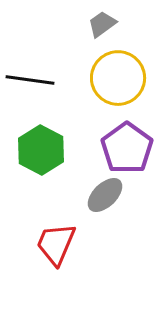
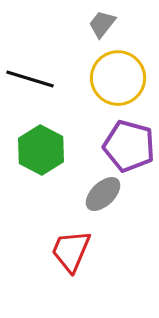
gray trapezoid: rotated 16 degrees counterclockwise
black line: moved 1 px up; rotated 9 degrees clockwise
purple pentagon: moved 2 px right, 2 px up; rotated 21 degrees counterclockwise
gray ellipse: moved 2 px left, 1 px up
red trapezoid: moved 15 px right, 7 px down
